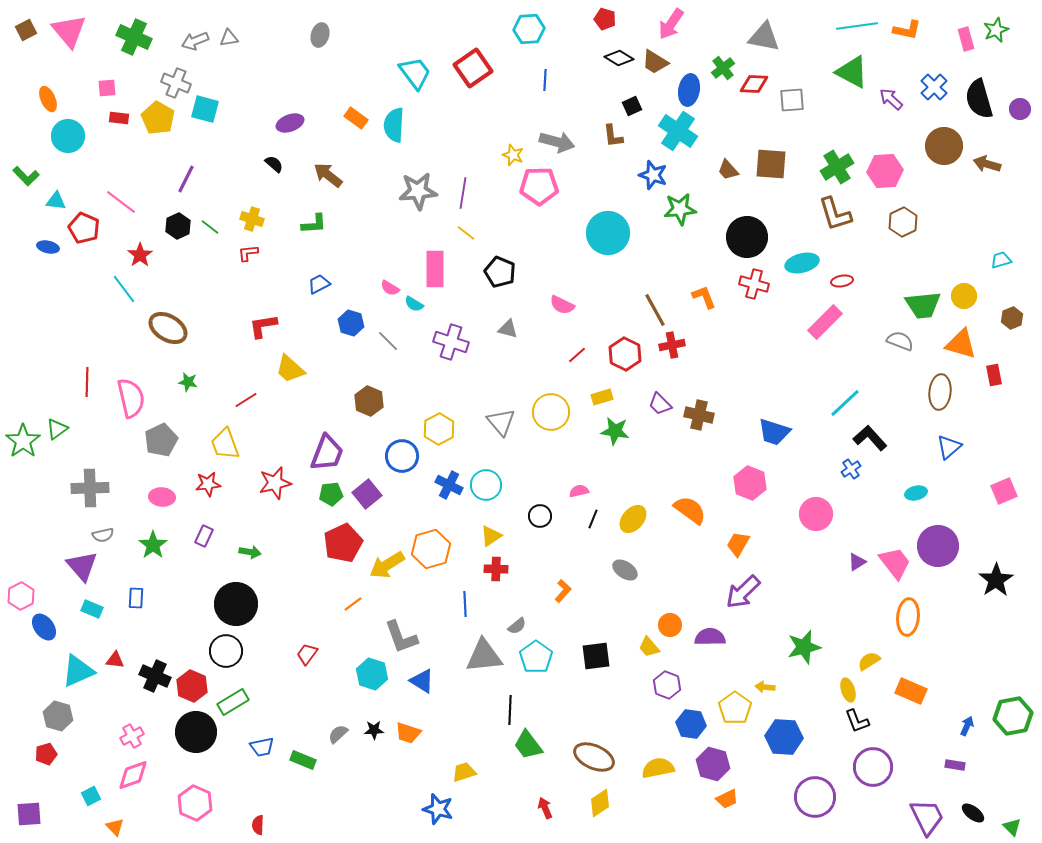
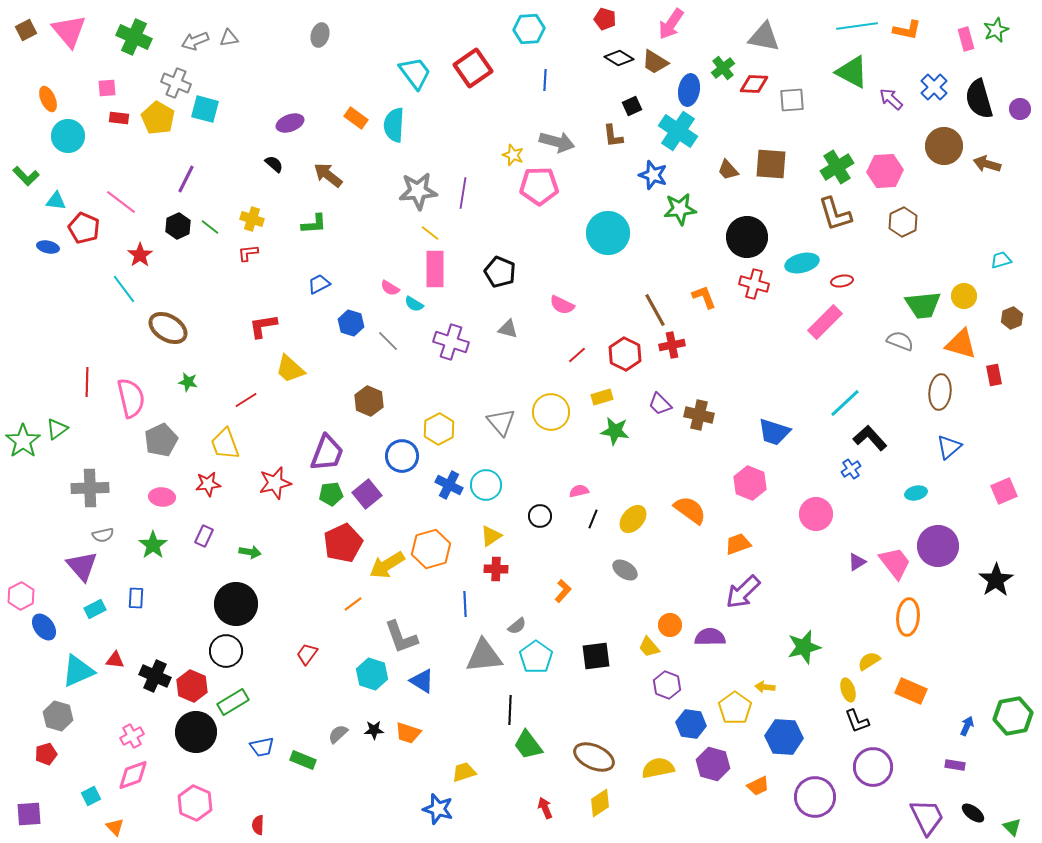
yellow line at (466, 233): moved 36 px left
orange trapezoid at (738, 544): rotated 40 degrees clockwise
cyan rectangle at (92, 609): moved 3 px right; rotated 50 degrees counterclockwise
orange trapezoid at (727, 799): moved 31 px right, 13 px up
